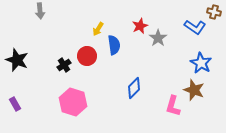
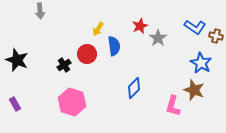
brown cross: moved 2 px right, 24 px down
blue semicircle: moved 1 px down
red circle: moved 2 px up
pink hexagon: moved 1 px left
